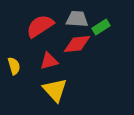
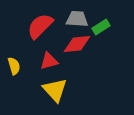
red semicircle: rotated 12 degrees counterclockwise
